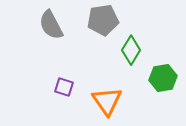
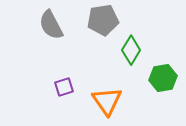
purple square: rotated 36 degrees counterclockwise
